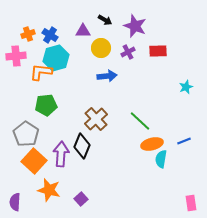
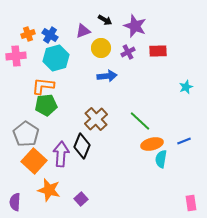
purple triangle: rotated 21 degrees counterclockwise
orange L-shape: moved 2 px right, 14 px down
